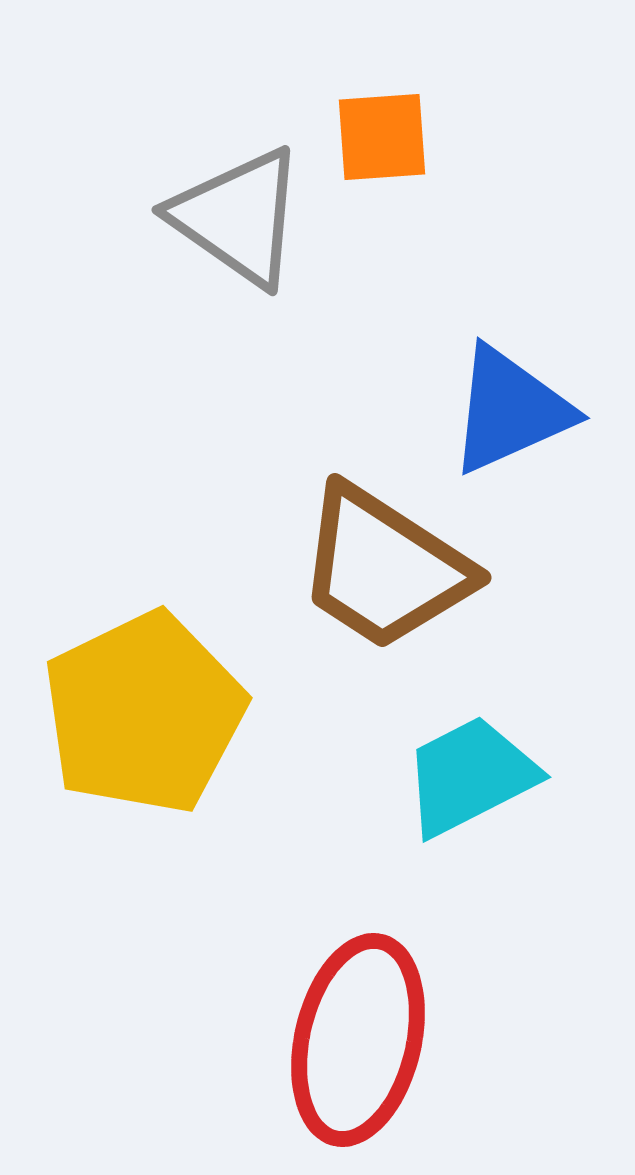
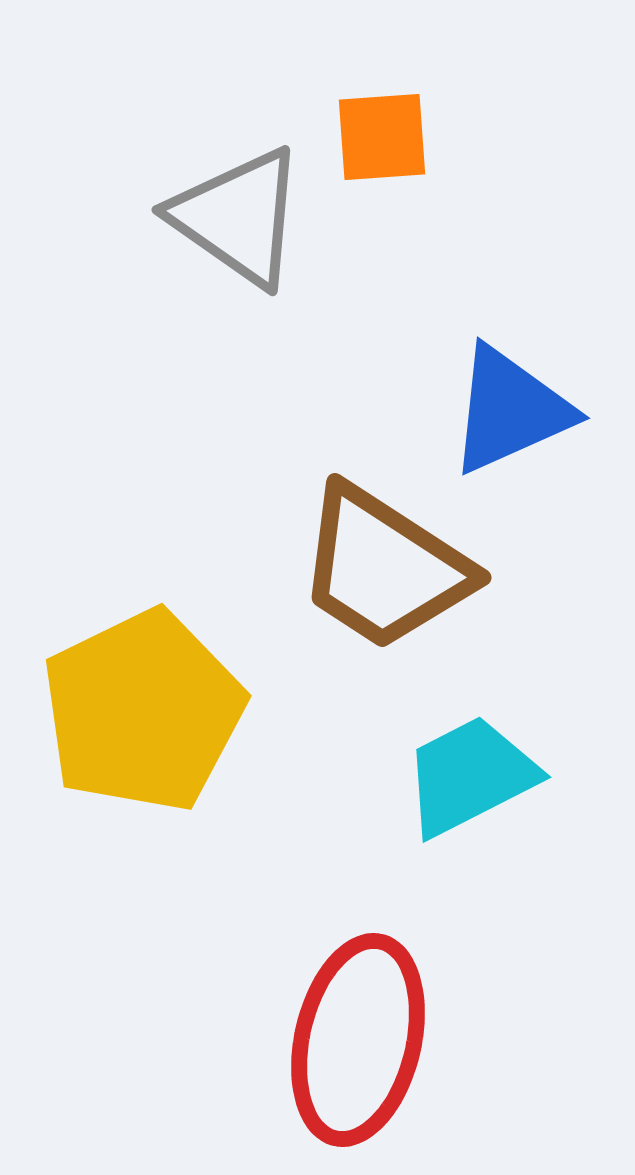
yellow pentagon: moved 1 px left, 2 px up
